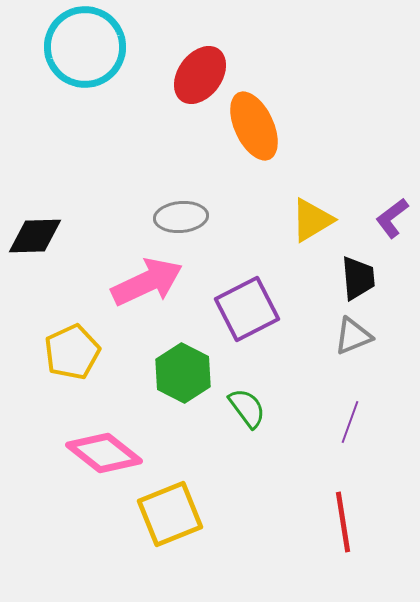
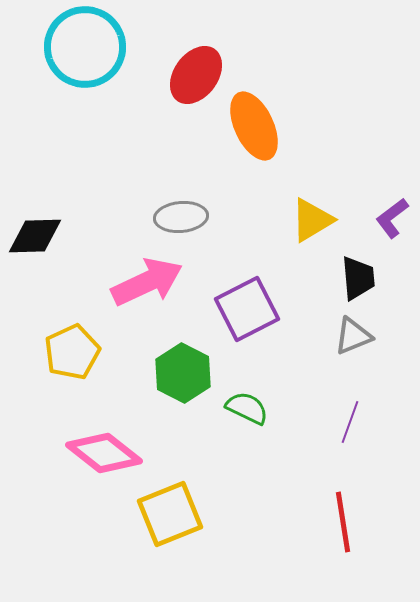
red ellipse: moved 4 px left
green semicircle: rotated 27 degrees counterclockwise
